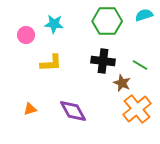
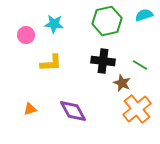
green hexagon: rotated 12 degrees counterclockwise
